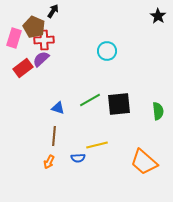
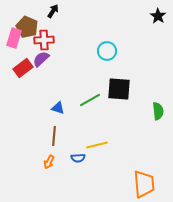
brown pentagon: moved 7 px left
black square: moved 15 px up; rotated 10 degrees clockwise
orange trapezoid: moved 22 px down; rotated 136 degrees counterclockwise
